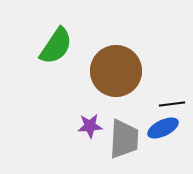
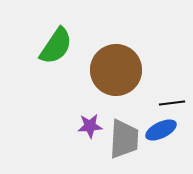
brown circle: moved 1 px up
black line: moved 1 px up
blue ellipse: moved 2 px left, 2 px down
